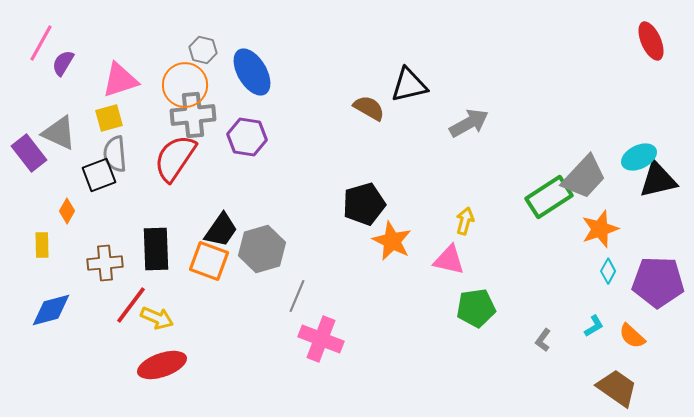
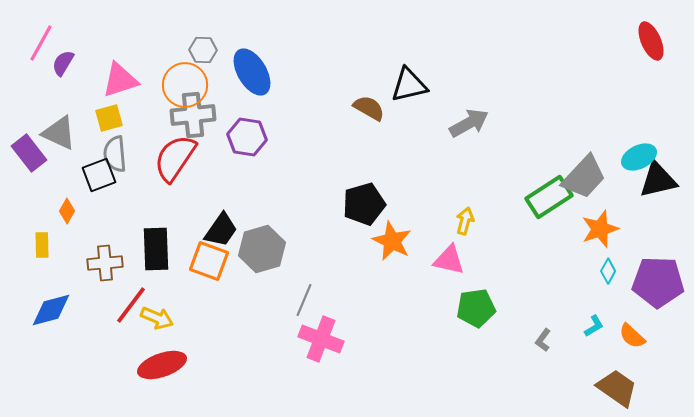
gray hexagon at (203, 50): rotated 12 degrees counterclockwise
gray line at (297, 296): moved 7 px right, 4 px down
